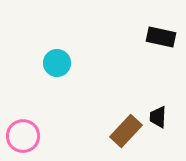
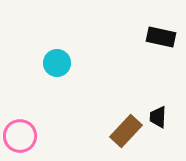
pink circle: moved 3 px left
